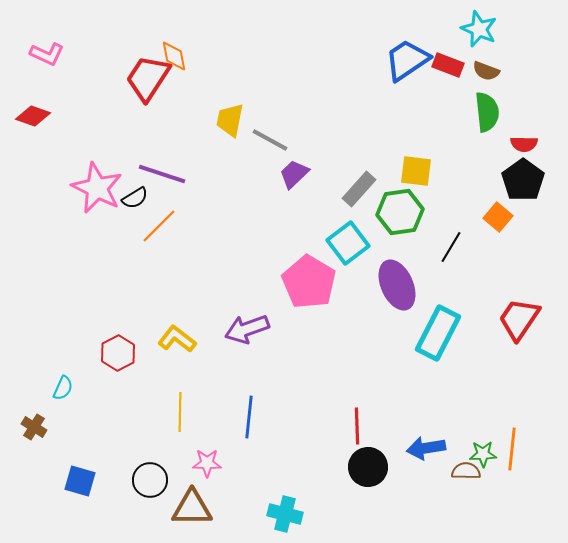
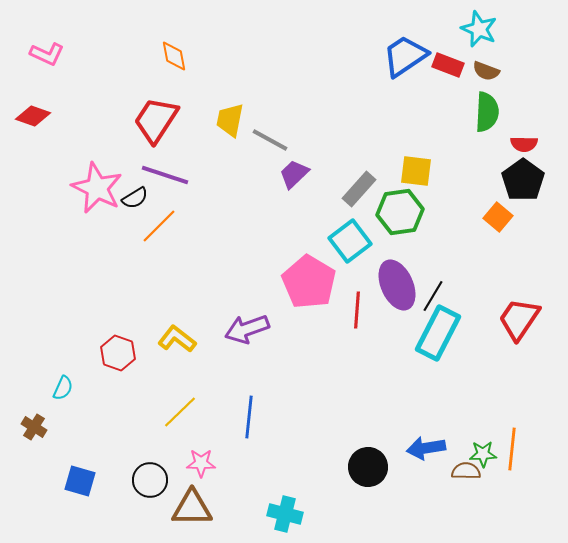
blue trapezoid at (407, 60): moved 2 px left, 4 px up
red trapezoid at (148, 78): moved 8 px right, 42 px down
green semicircle at (487, 112): rotated 9 degrees clockwise
purple line at (162, 174): moved 3 px right, 1 px down
cyan square at (348, 243): moved 2 px right, 2 px up
black line at (451, 247): moved 18 px left, 49 px down
red hexagon at (118, 353): rotated 12 degrees counterclockwise
yellow line at (180, 412): rotated 45 degrees clockwise
red line at (357, 426): moved 116 px up; rotated 6 degrees clockwise
pink star at (207, 463): moved 6 px left
